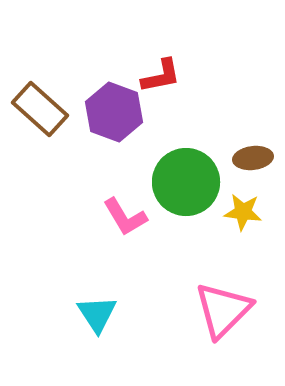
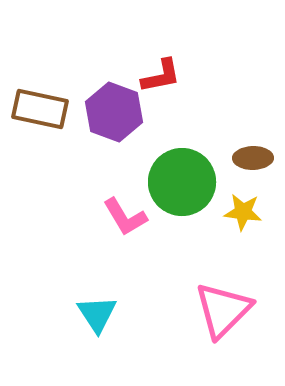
brown rectangle: rotated 30 degrees counterclockwise
brown ellipse: rotated 6 degrees clockwise
green circle: moved 4 px left
